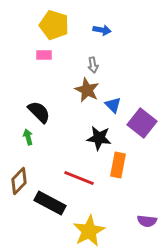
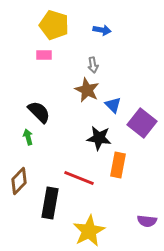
black rectangle: rotated 72 degrees clockwise
